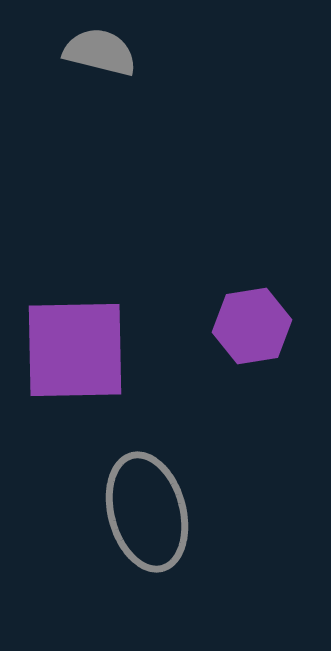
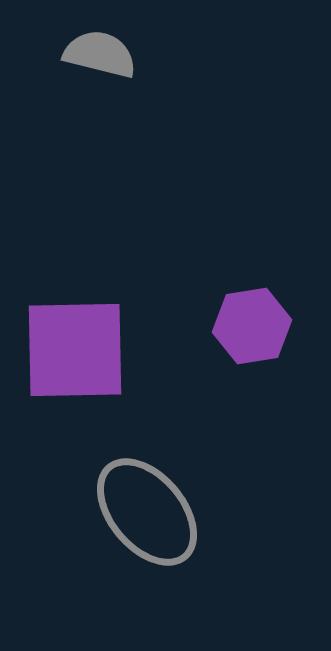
gray semicircle: moved 2 px down
gray ellipse: rotated 25 degrees counterclockwise
